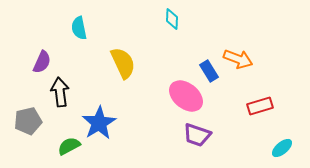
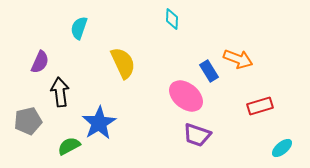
cyan semicircle: rotated 30 degrees clockwise
purple semicircle: moved 2 px left
